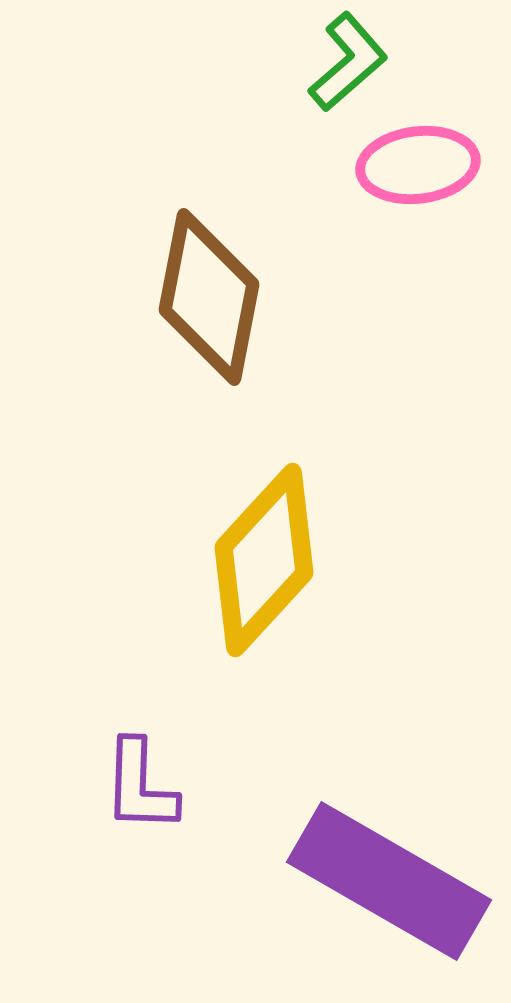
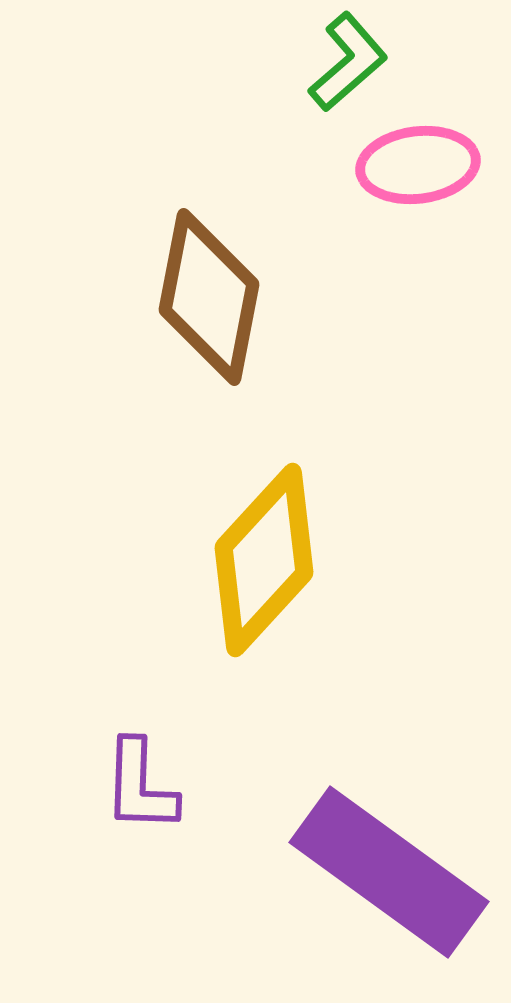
purple rectangle: moved 9 px up; rotated 6 degrees clockwise
